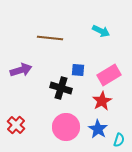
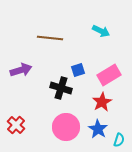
blue square: rotated 24 degrees counterclockwise
red star: moved 1 px down
